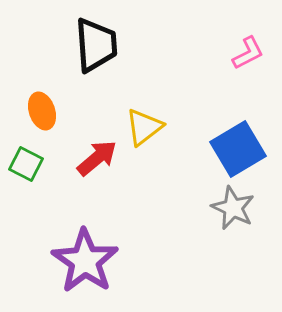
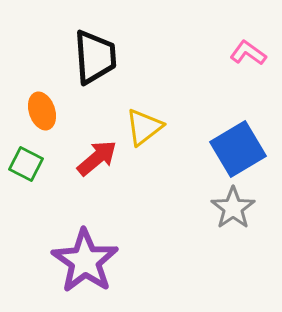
black trapezoid: moved 1 px left, 12 px down
pink L-shape: rotated 117 degrees counterclockwise
gray star: rotated 12 degrees clockwise
